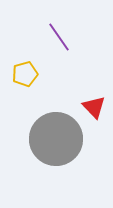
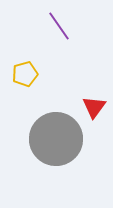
purple line: moved 11 px up
red triangle: rotated 20 degrees clockwise
